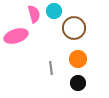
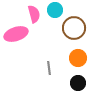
cyan circle: moved 1 px right, 1 px up
pink ellipse: moved 2 px up
orange circle: moved 1 px up
gray line: moved 2 px left
